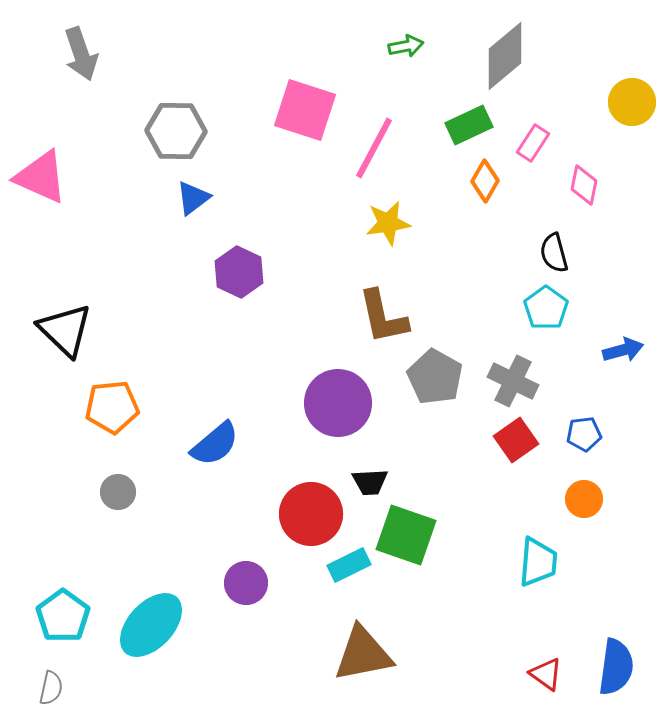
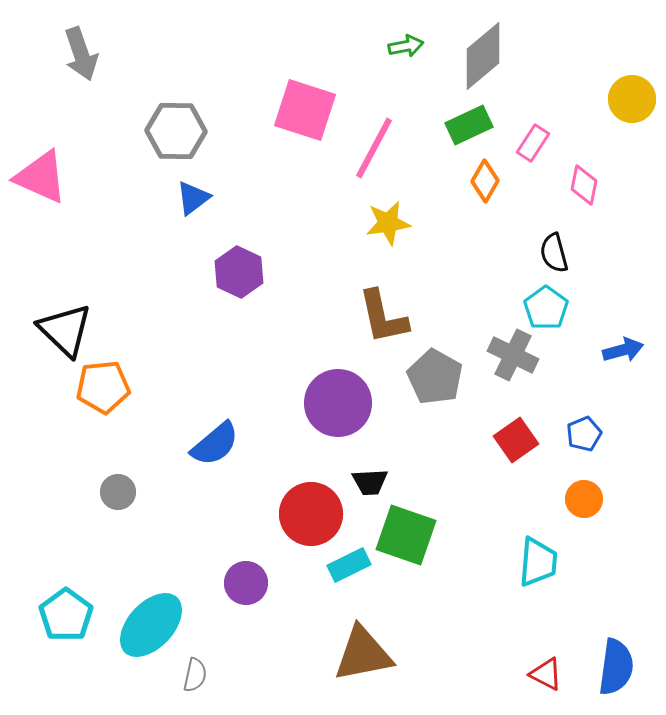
gray diamond at (505, 56): moved 22 px left
yellow circle at (632, 102): moved 3 px up
gray cross at (513, 381): moved 26 px up
orange pentagon at (112, 407): moved 9 px left, 20 px up
blue pentagon at (584, 434): rotated 16 degrees counterclockwise
cyan pentagon at (63, 616): moved 3 px right, 1 px up
red triangle at (546, 674): rotated 9 degrees counterclockwise
gray semicircle at (51, 688): moved 144 px right, 13 px up
